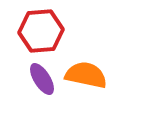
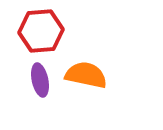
purple ellipse: moved 2 px left, 1 px down; rotated 20 degrees clockwise
